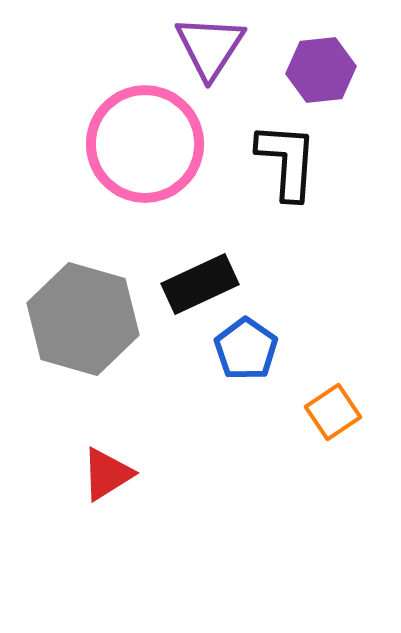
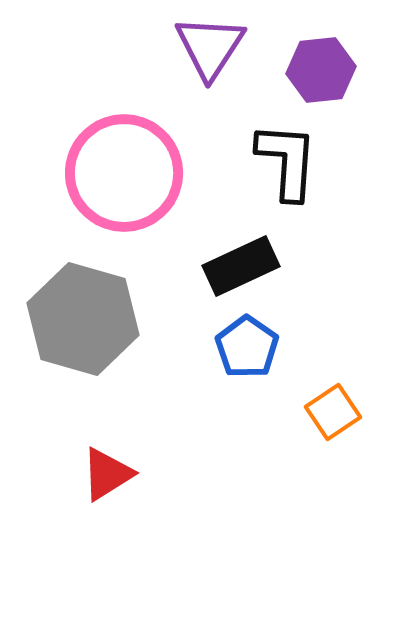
pink circle: moved 21 px left, 29 px down
black rectangle: moved 41 px right, 18 px up
blue pentagon: moved 1 px right, 2 px up
